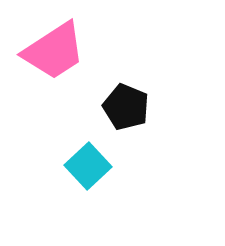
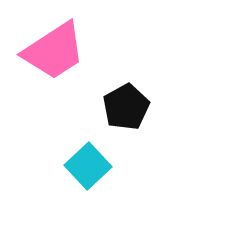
black pentagon: rotated 21 degrees clockwise
